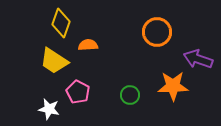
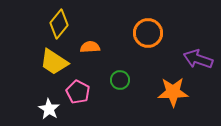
yellow diamond: moved 2 px left, 1 px down; rotated 20 degrees clockwise
orange circle: moved 9 px left, 1 px down
orange semicircle: moved 2 px right, 2 px down
yellow trapezoid: moved 1 px down
orange star: moved 6 px down
green circle: moved 10 px left, 15 px up
white star: rotated 20 degrees clockwise
